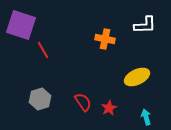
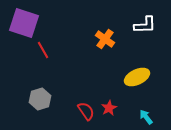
purple square: moved 3 px right, 2 px up
orange cross: rotated 24 degrees clockwise
red semicircle: moved 3 px right, 9 px down
cyan arrow: rotated 21 degrees counterclockwise
